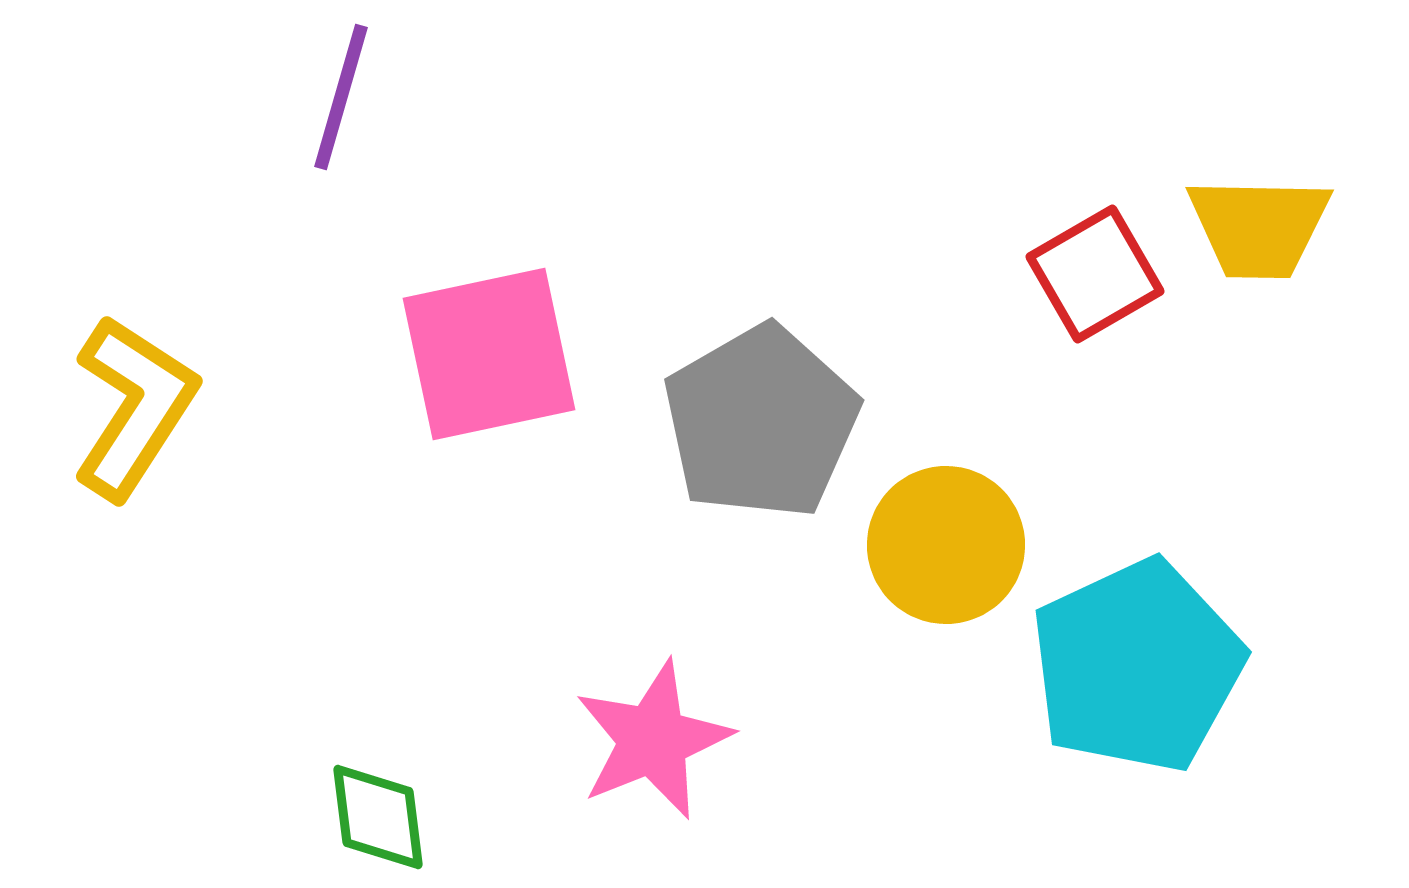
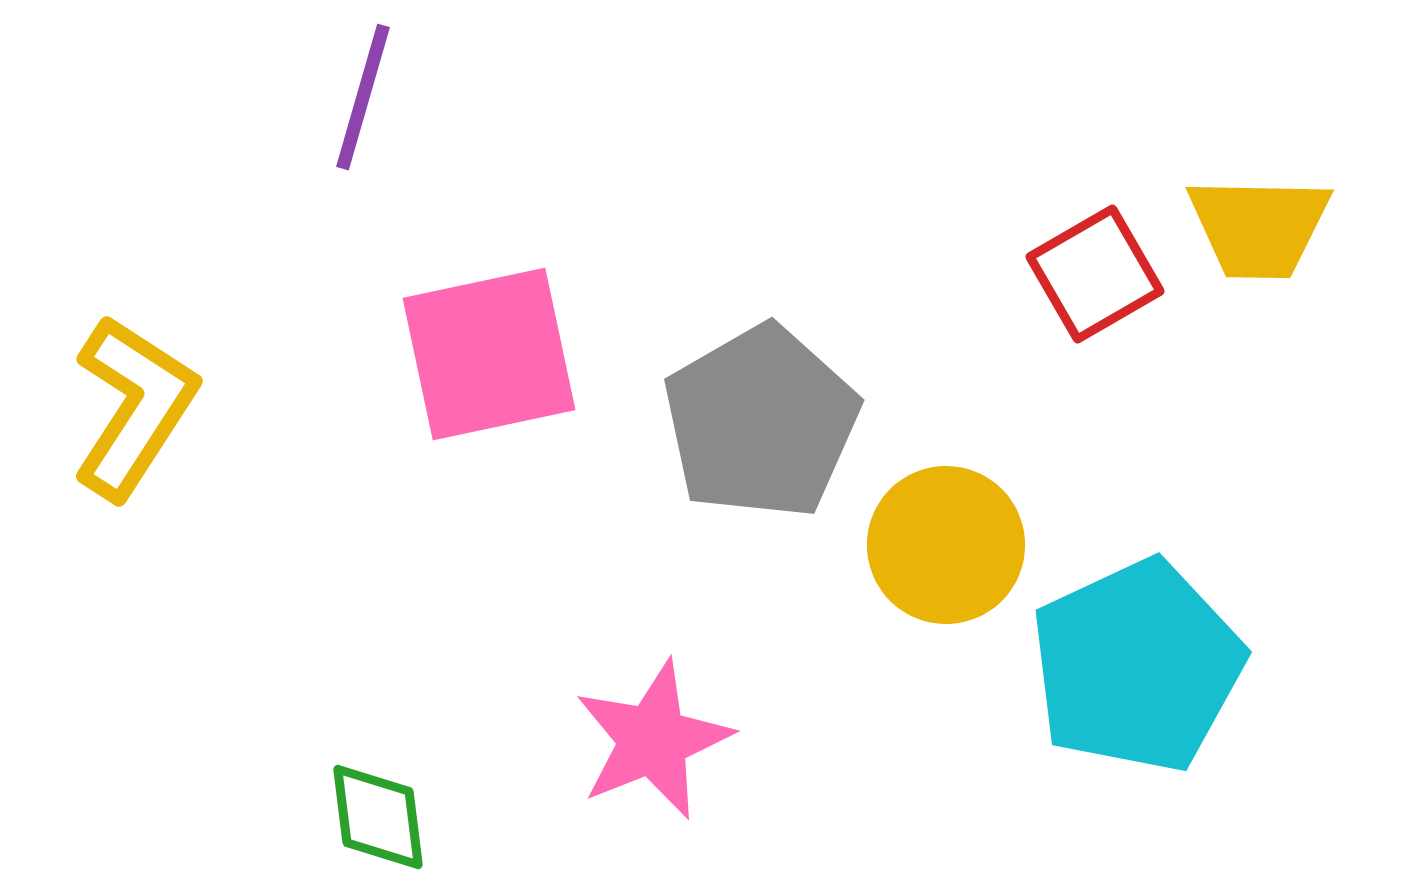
purple line: moved 22 px right
